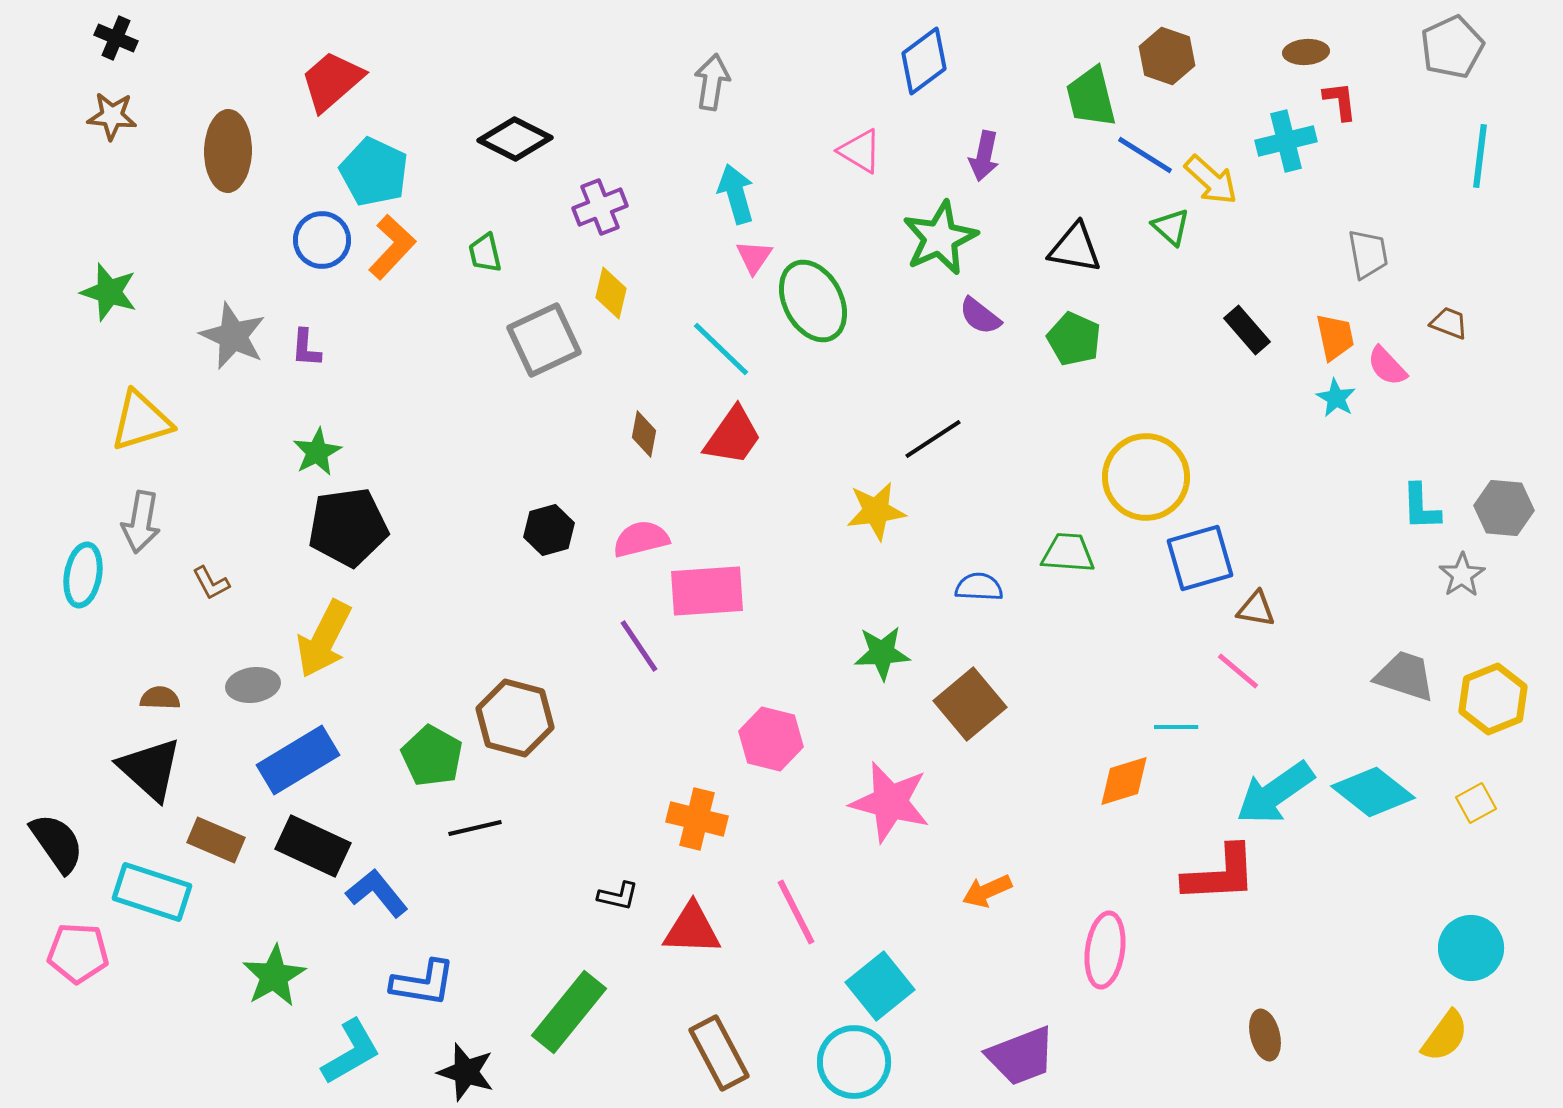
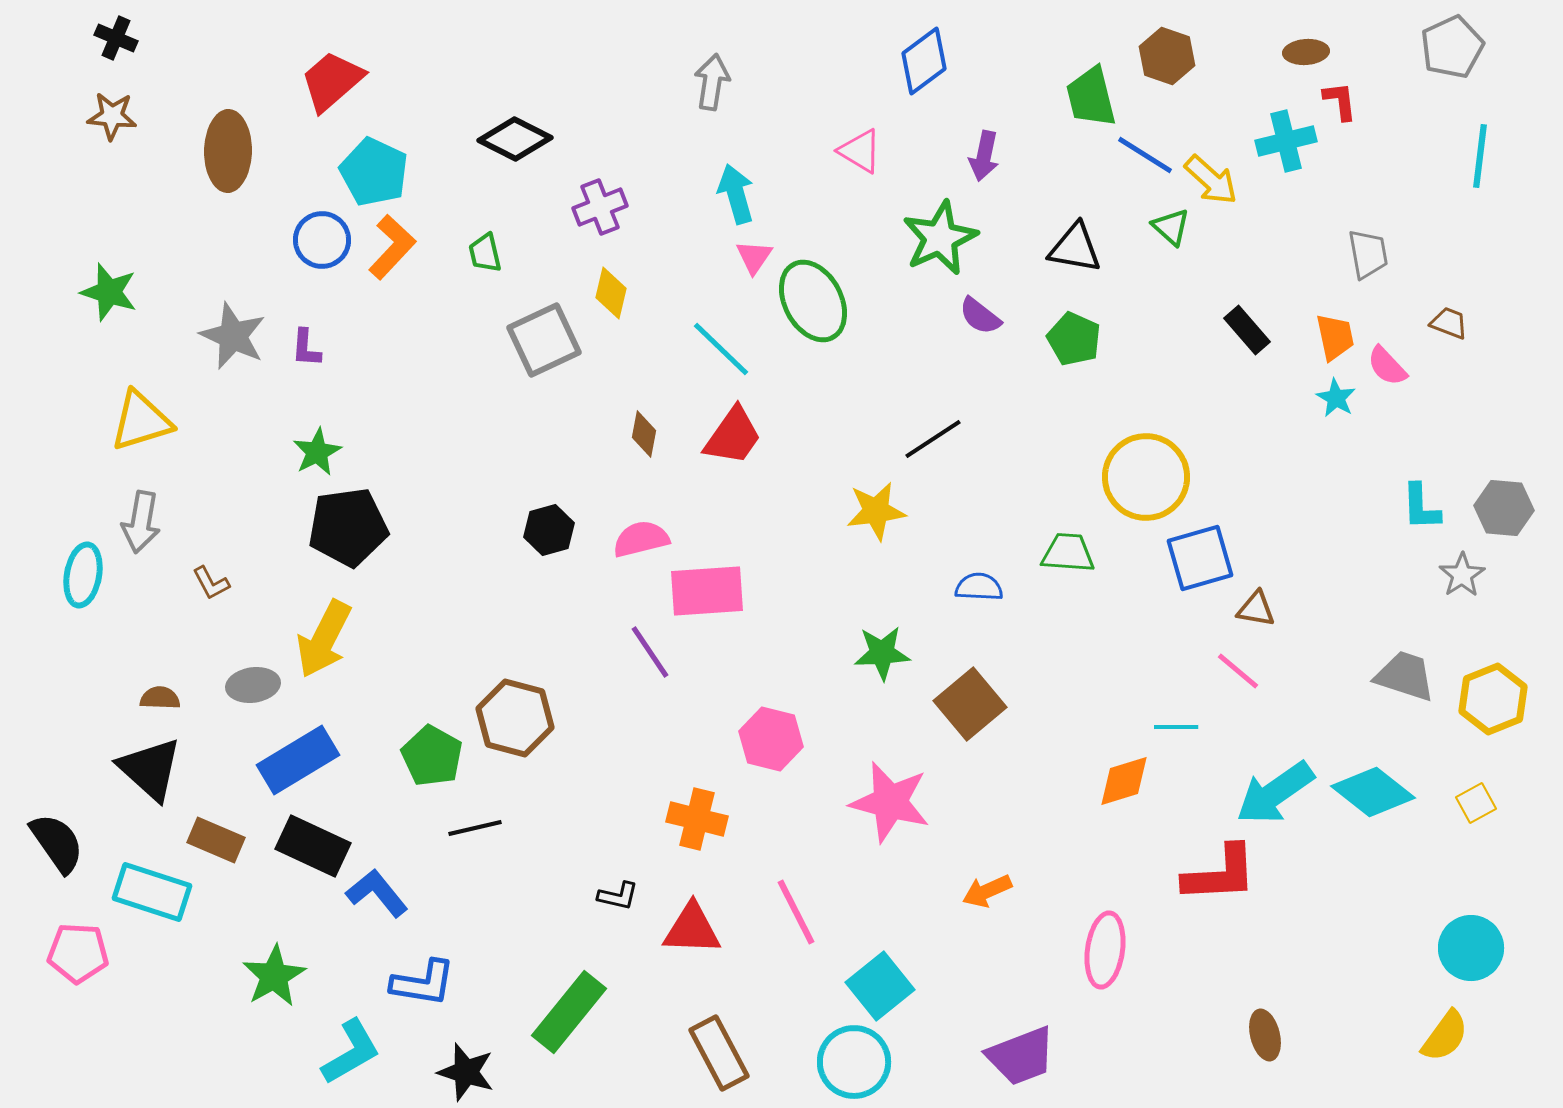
purple line at (639, 646): moved 11 px right, 6 px down
